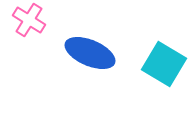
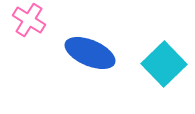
cyan square: rotated 15 degrees clockwise
